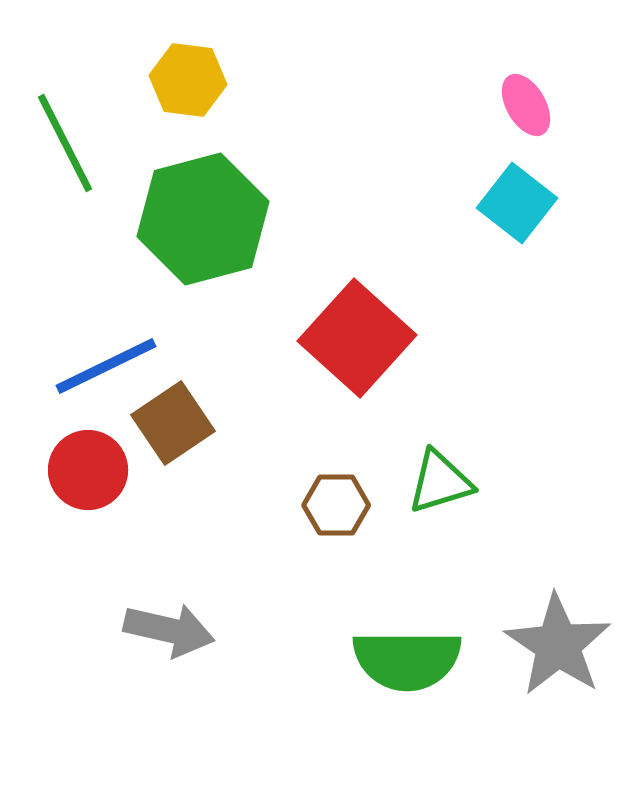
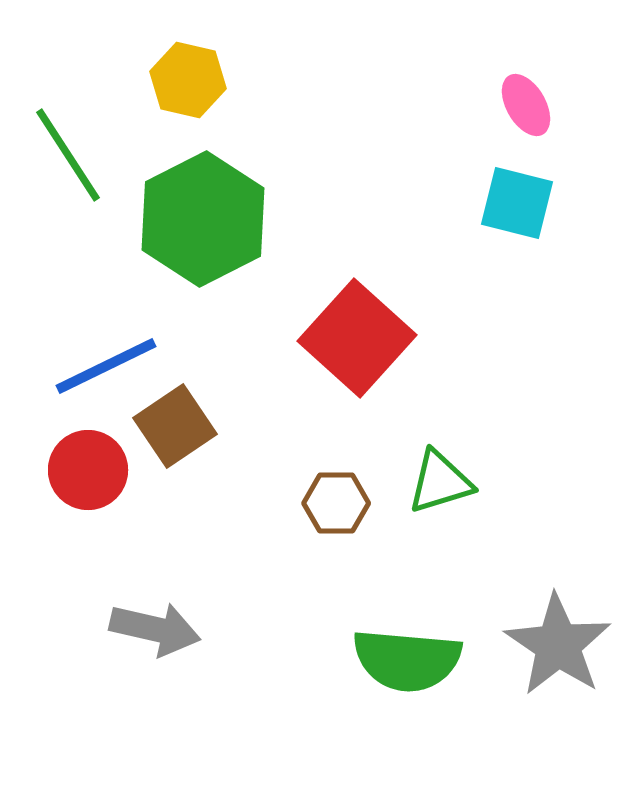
yellow hexagon: rotated 6 degrees clockwise
green line: moved 3 px right, 12 px down; rotated 6 degrees counterclockwise
cyan square: rotated 24 degrees counterclockwise
green hexagon: rotated 12 degrees counterclockwise
brown square: moved 2 px right, 3 px down
brown hexagon: moved 2 px up
gray arrow: moved 14 px left, 1 px up
green semicircle: rotated 5 degrees clockwise
